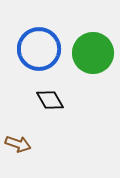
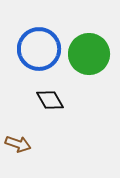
green circle: moved 4 px left, 1 px down
